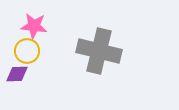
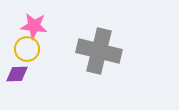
yellow circle: moved 2 px up
